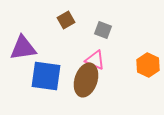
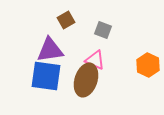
purple triangle: moved 27 px right, 2 px down
